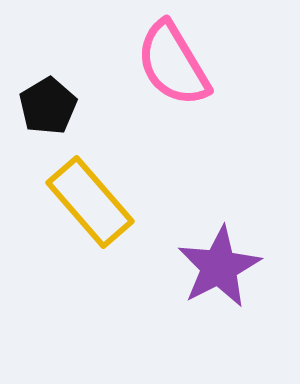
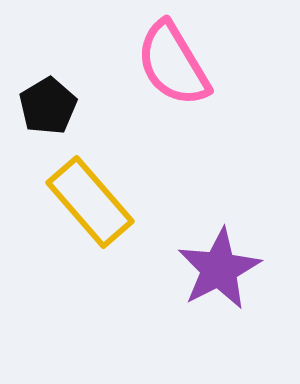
purple star: moved 2 px down
